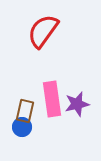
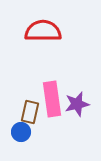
red semicircle: rotated 54 degrees clockwise
brown rectangle: moved 5 px right, 1 px down
blue circle: moved 1 px left, 5 px down
